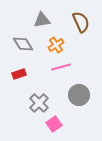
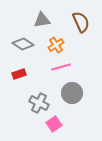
gray diamond: rotated 25 degrees counterclockwise
gray circle: moved 7 px left, 2 px up
gray cross: rotated 18 degrees counterclockwise
